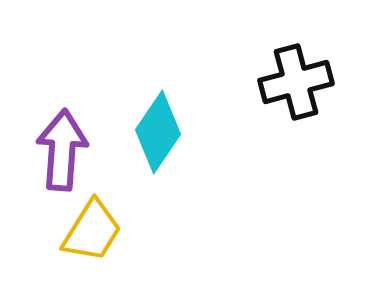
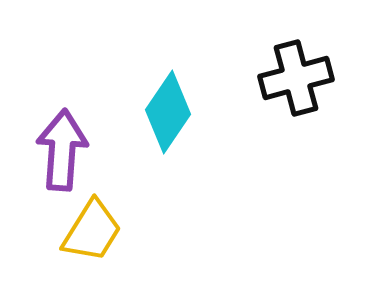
black cross: moved 4 px up
cyan diamond: moved 10 px right, 20 px up
